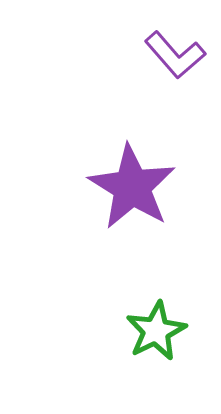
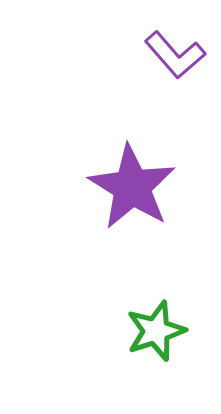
green star: rotated 8 degrees clockwise
